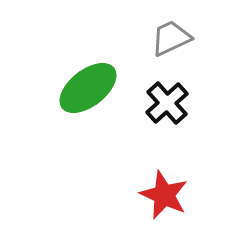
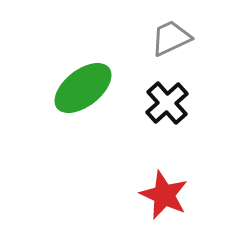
green ellipse: moved 5 px left
